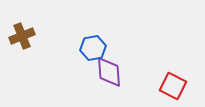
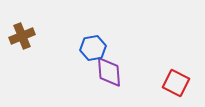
red square: moved 3 px right, 3 px up
